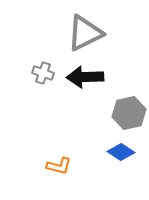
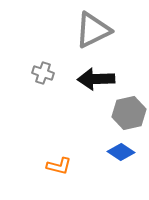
gray triangle: moved 8 px right, 3 px up
black arrow: moved 11 px right, 2 px down
